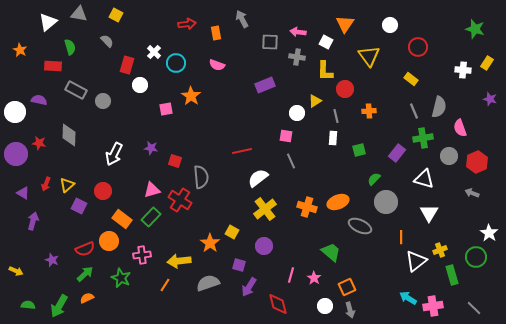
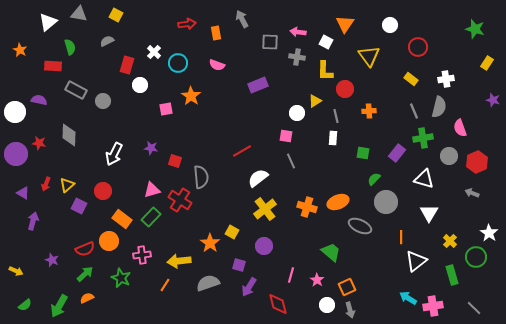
gray semicircle at (107, 41): rotated 72 degrees counterclockwise
cyan circle at (176, 63): moved 2 px right
white cross at (463, 70): moved 17 px left, 9 px down; rotated 14 degrees counterclockwise
purple rectangle at (265, 85): moved 7 px left
purple star at (490, 99): moved 3 px right, 1 px down
green square at (359, 150): moved 4 px right, 3 px down; rotated 24 degrees clockwise
red line at (242, 151): rotated 18 degrees counterclockwise
yellow cross at (440, 250): moved 10 px right, 9 px up; rotated 24 degrees counterclockwise
pink star at (314, 278): moved 3 px right, 2 px down
green semicircle at (28, 305): moved 3 px left; rotated 136 degrees clockwise
white circle at (325, 306): moved 2 px right, 1 px up
